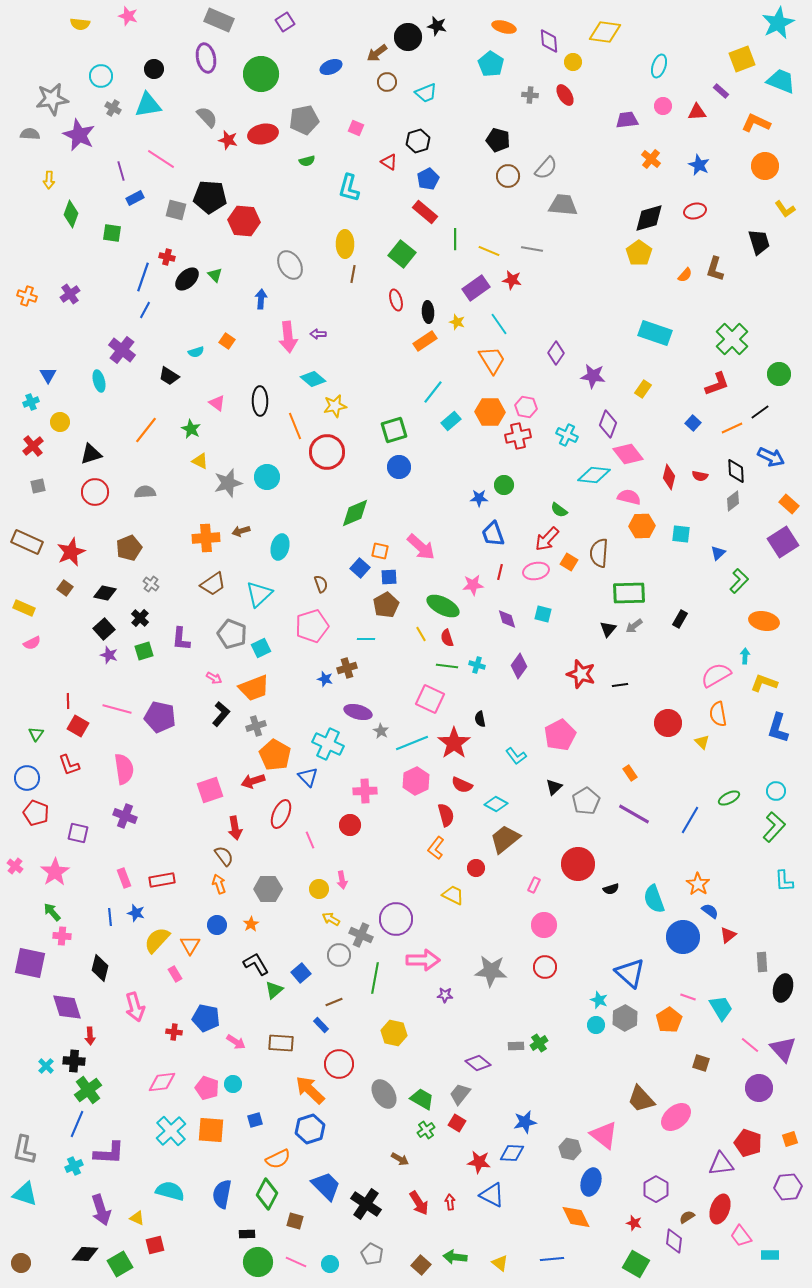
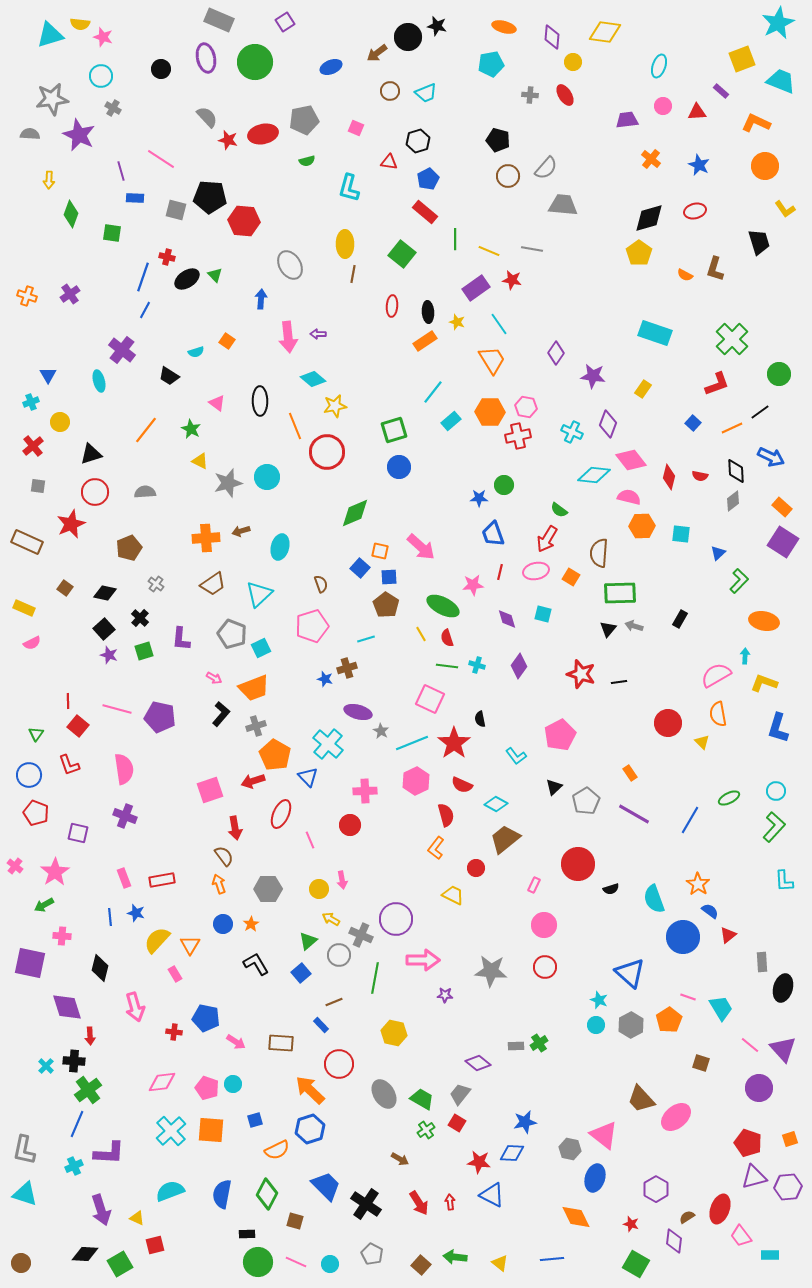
pink star at (128, 16): moved 25 px left, 21 px down
purple diamond at (549, 41): moved 3 px right, 4 px up; rotated 10 degrees clockwise
cyan pentagon at (491, 64): rotated 30 degrees clockwise
black circle at (154, 69): moved 7 px right
green circle at (261, 74): moved 6 px left, 12 px up
brown circle at (387, 82): moved 3 px right, 9 px down
cyan triangle at (148, 105): moved 98 px left, 70 px up; rotated 8 degrees counterclockwise
red triangle at (389, 162): rotated 24 degrees counterclockwise
blue rectangle at (135, 198): rotated 30 degrees clockwise
orange semicircle at (685, 275): rotated 77 degrees clockwise
black ellipse at (187, 279): rotated 10 degrees clockwise
red ellipse at (396, 300): moved 4 px left, 6 px down; rotated 20 degrees clockwise
cyan cross at (567, 435): moved 5 px right, 3 px up
pink diamond at (628, 454): moved 3 px right, 6 px down
gray square at (38, 486): rotated 21 degrees clockwise
orange rectangle at (789, 504): moved 7 px left, 3 px down
red arrow at (547, 539): rotated 12 degrees counterclockwise
purple square at (783, 542): rotated 24 degrees counterclockwise
red star at (71, 552): moved 28 px up
orange square at (569, 562): moved 2 px right, 15 px down
gray cross at (151, 584): moved 5 px right
green rectangle at (629, 593): moved 9 px left
brown pentagon at (386, 605): rotated 10 degrees counterclockwise
gray arrow at (634, 626): rotated 54 degrees clockwise
cyan line at (366, 639): rotated 18 degrees counterclockwise
black line at (620, 685): moved 1 px left, 3 px up
red square at (78, 726): rotated 10 degrees clockwise
cyan cross at (328, 744): rotated 16 degrees clockwise
blue circle at (27, 778): moved 2 px right, 3 px up
green arrow at (52, 912): moved 8 px left, 7 px up; rotated 78 degrees counterclockwise
blue circle at (217, 925): moved 6 px right, 1 px up
green triangle at (274, 990): moved 34 px right, 49 px up
gray hexagon at (625, 1018): moved 6 px right, 7 px down
orange semicircle at (278, 1159): moved 1 px left, 9 px up
purple triangle at (721, 1164): moved 33 px right, 13 px down; rotated 8 degrees counterclockwise
blue ellipse at (591, 1182): moved 4 px right, 4 px up
cyan semicircle at (170, 1191): rotated 36 degrees counterclockwise
red star at (634, 1223): moved 3 px left, 1 px down
